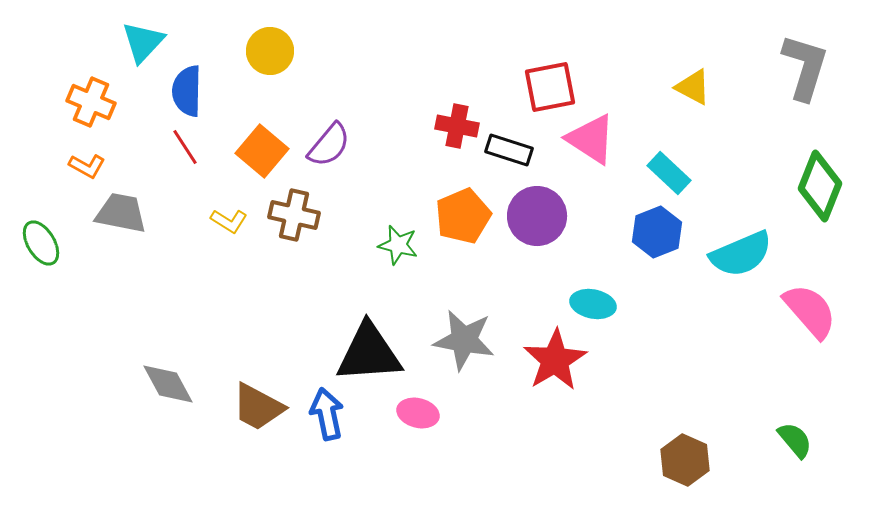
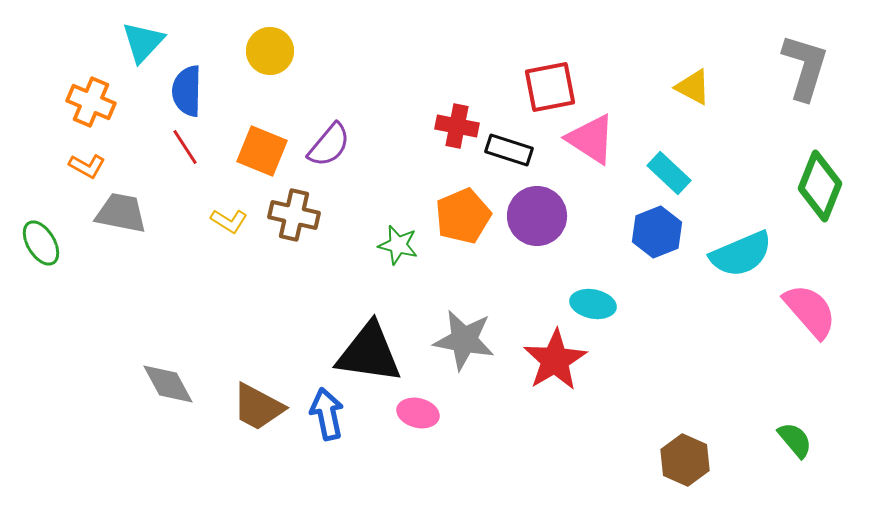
orange square: rotated 18 degrees counterclockwise
black triangle: rotated 12 degrees clockwise
